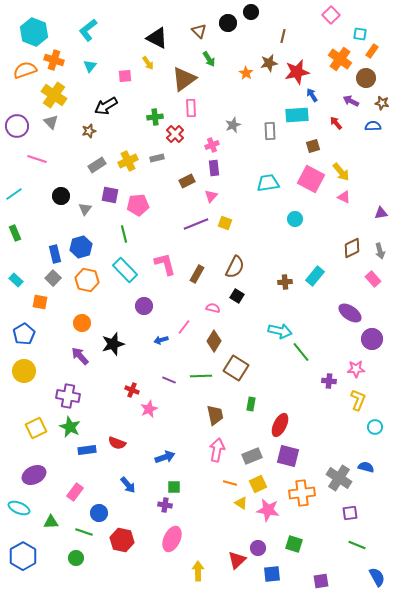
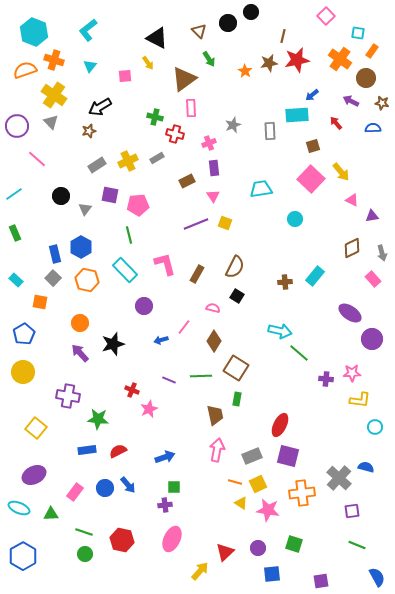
pink square at (331, 15): moved 5 px left, 1 px down
cyan square at (360, 34): moved 2 px left, 1 px up
red star at (297, 72): moved 12 px up
orange star at (246, 73): moved 1 px left, 2 px up
blue arrow at (312, 95): rotated 96 degrees counterclockwise
black arrow at (106, 106): moved 6 px left, 1 px down
green cross at (155, 117): rotated 21 degrees clockwise
blue semicircle at (373, 126): moved 2 px down
red cross at (175, 134): rotated 30 degrees counterclockwise
pink cross at (212, 145): moved 3 px left, 2 px up
gray rectangle at (157, 158): rotated 16 degrees counterclockwise
pink line at (37, 159): rotated 24 degrees clockwise
pink square at (311, 179): rotated 16 degrees clockwise
cyan trapezoid at (268, 183): moved 7 px left, 6 px down
pink triangle at (211, 196): moved 2 px right; rotated 16 degrees counterclockwise
pink triangle at (344, 197): moved 8 px right, 3 px down
purple triangle at (381, 213): moved 9 px left, 3 px down
green line at (124, 234): moved 5 px right, 1 px down
blue hexagon at (81, 247): rotated 15 degrees counterclockwise
gray arrow at (380, 251): moved 2 px right, 2 px down
orange circle at (82, 323): moved 2 px left
green line at (301, 352): moved 2 px left, 1 px down; rotated 10 degrees counterclockwise
purple arrow at (80, 356): moved 3 px up
pink star at (356, 369): moved 4 px left, 4 px down
yellow circle at (24, 371): moved 1 px left, 1 px down
purple cross at (329, 381): moved 3 px left, 2 px up
yellow L-shape at (358, 400): moved 2 px right; rotated 75 degrees clockwise
green rectangle at (251, 404): moved 14 px left, 5 px up
green star at (70, 427): moved 28 px right, 8 px up; rotated 20 degrees counterclockwise
yellow square at (36, 428): rotated 25 degrees counterclockwise
red semicircle at (117, 443): moved 1 px right, 8 px down; rotated 132 degrees clockwise
gray cross at (339, 478): rotated 10 degrees clockwise
orange line at (230, 483): moved 5 px right, 1 px up
purple cross at (165, 505): rotated 16 degrees counterclockwise
blue circle at (99, 513): moved 6 px right, 25 px up
purple square at (350, 513): moved 2 px right, 2 px up
green triangle at (51, 522): moved 8 px up
green circle at (76, 558): moved 9 px right, 4 px up
red triangle at (237, 560): moved 12 px left, 8 px up
yellow arrow at (198, 571): moved 2 px right; rotated 42 degrees clockwise
